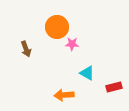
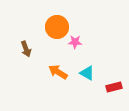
pink star: moved 3 px right, 2 px up
orange arrow: moved 6 px left, 23 px up; rotated 36 degrees clockwise
